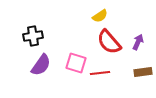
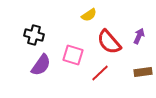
yellow semicircle: moved 11 px left, 1 px up
black cross: moved 1 px right, 1 px up; rotated 24 degrees clockwise
purple arrow: moved 1 px right, 6 px up
pink square: moved 3 px left, 8 px up
red line: rotated 36 degrees counterclockwise
